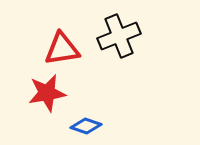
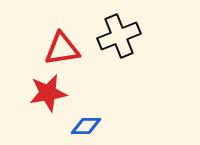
red star: moved 1 px right
blue diamond: rotated 20 degrees counterclockwise
